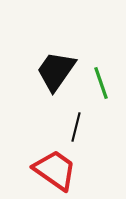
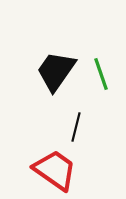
green line: moved 9 px up
